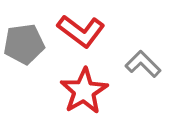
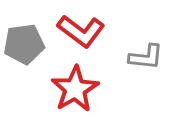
gray L-shape: moved 3 px right, 7 px up; rotated 141 degrees clockwise
red star: moved 9 px left, 2 px up
